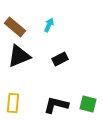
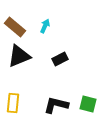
cyan arrow: moved 4 px left, 1 px down
